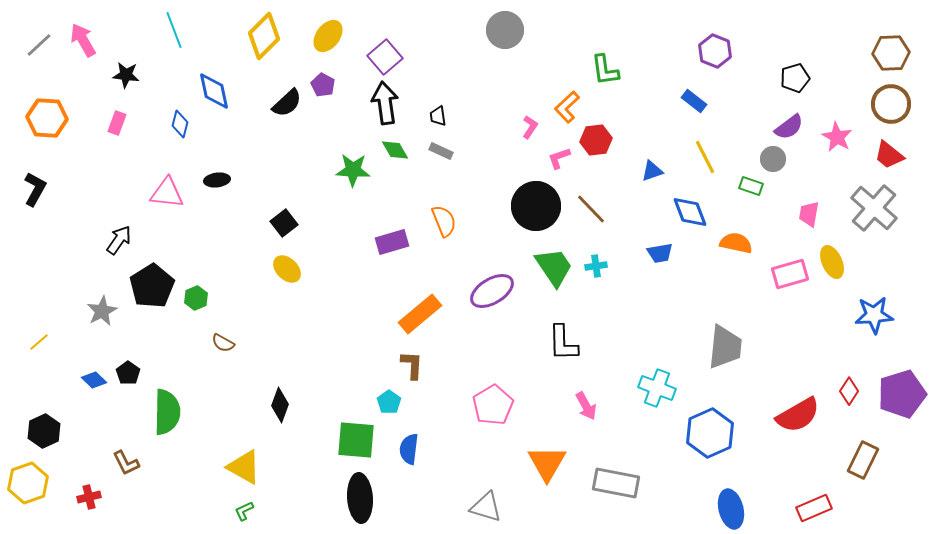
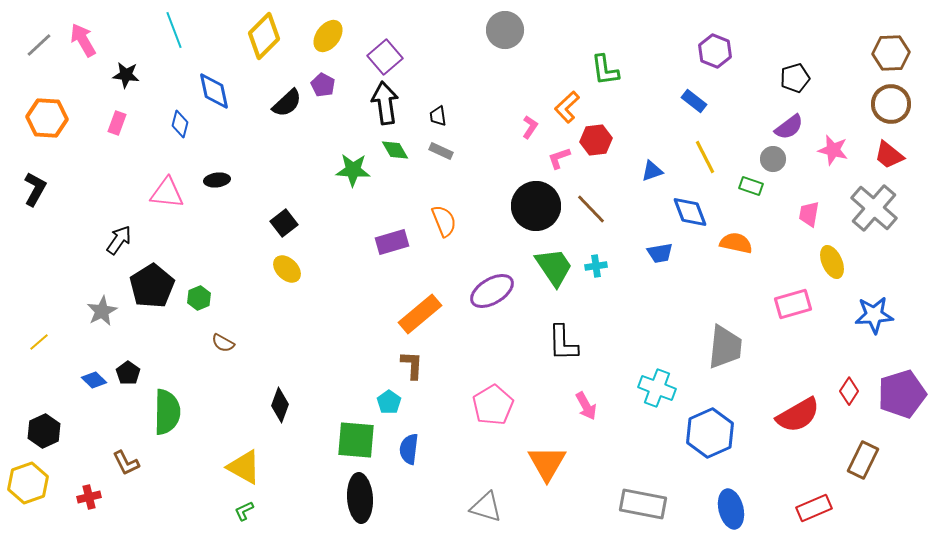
pink star at (837, 137): moved 4 px left, 13 px down; rotated 16 degrees counterclockwise
pink rectangle at (790, 274): moved 3 px right, 30 px down
green hexagon at (196, 298): moved 3 px right
gray rectangle at (616, 483): moved 27 px right, 21 px down
